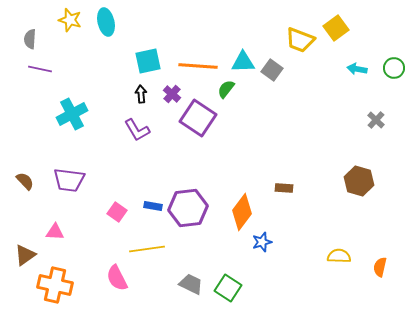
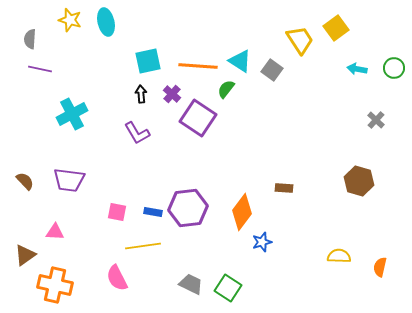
yellow trapezoid: rotated 144 degrees counterclockwise
cyan triangle: moved 3 px left, 1 px up; rotated 35 degrees clockwise
purple L-shape: moved 3 px down
blue rectangle: moved 6 px down
pink square: rotated 24 degrees counterclockwise
yellow line: moved 4 px left, 3 px up
